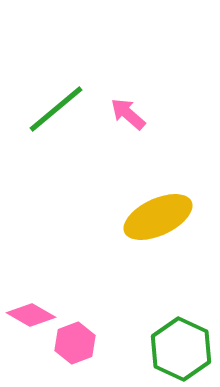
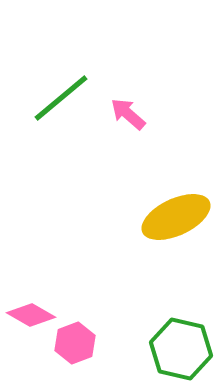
green line: moved 5 px right, 11 px up
yellow ellipse: moved 18 px right
green hexagon: rotated 12 degrees counterclockwise
